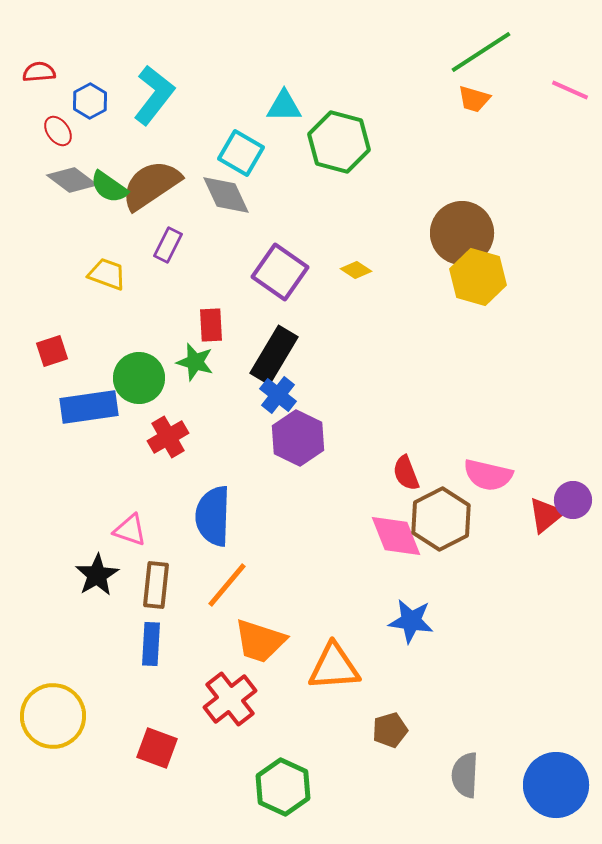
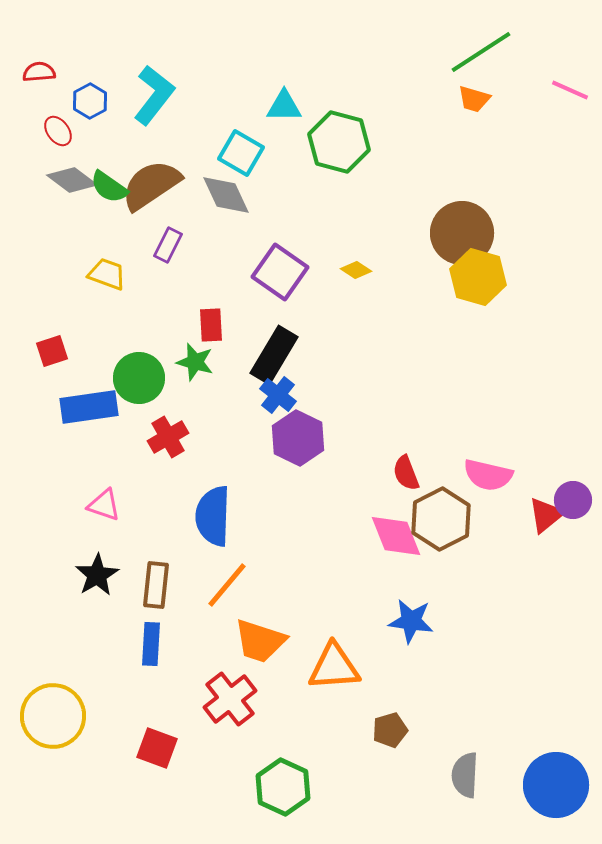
pink triangle at (130, 530): moved 26 px left, 25 px up
